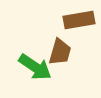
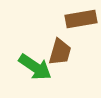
brown rectangle: moved 2 px right, 1 px up
